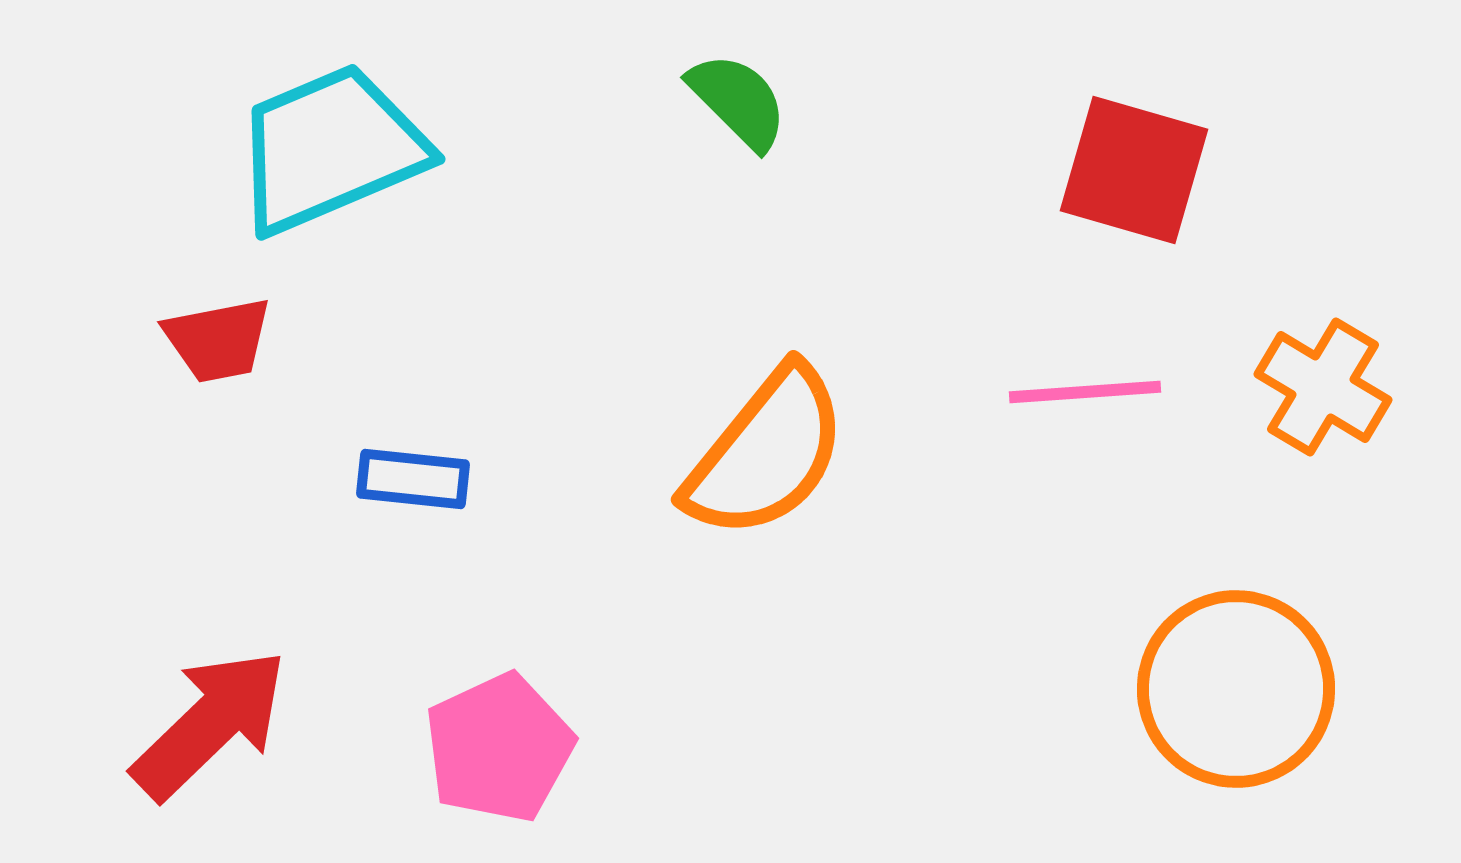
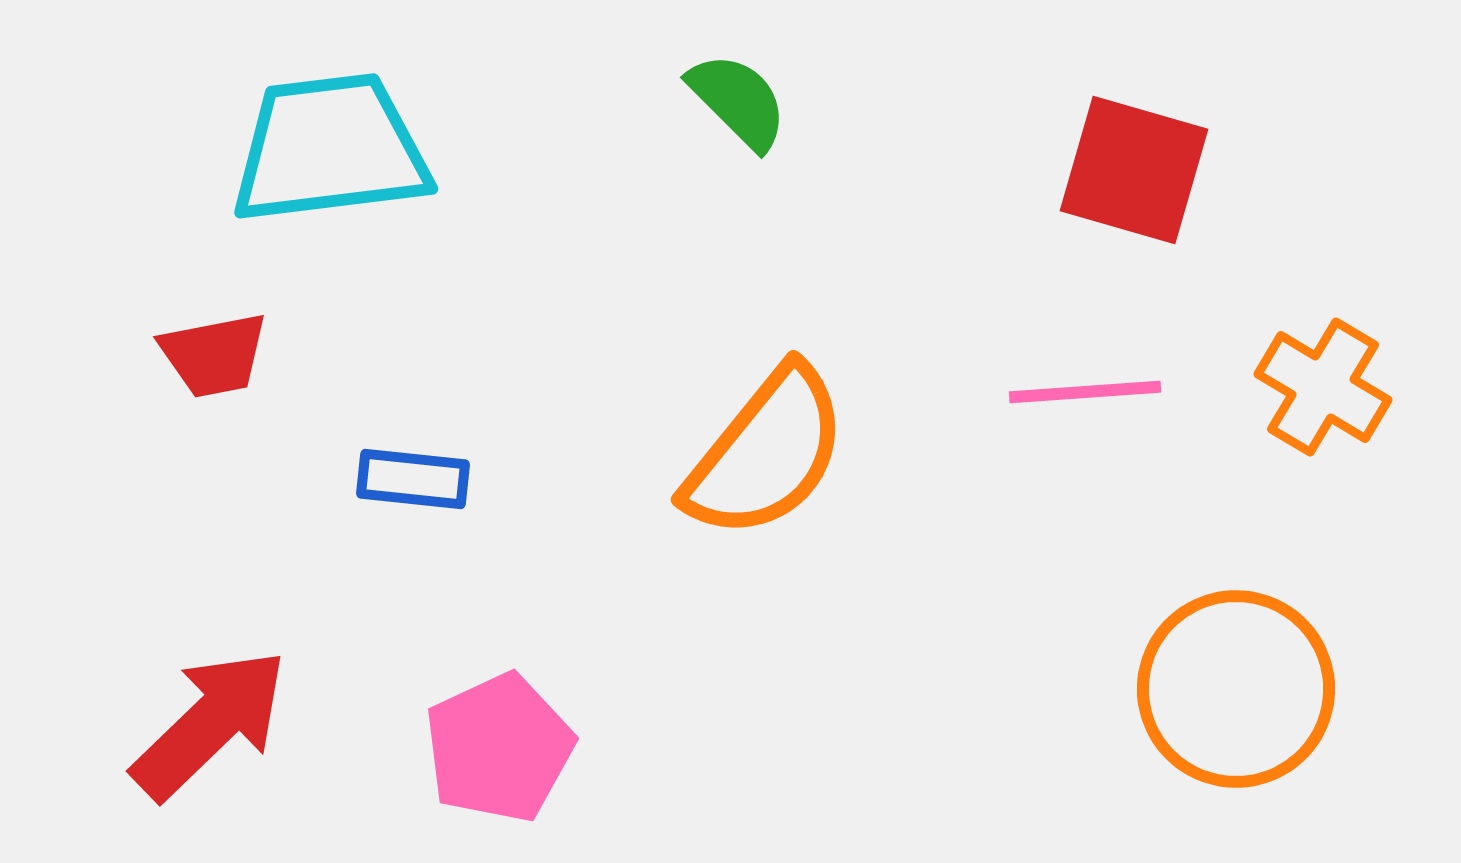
cyan trapezoid: rotated 16 degrees clockwise
red trapezoid: moved 4 px left, 15 px down
